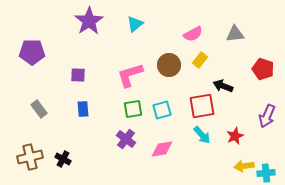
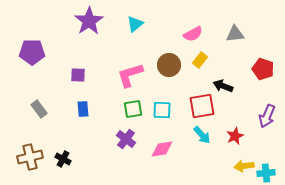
cyan square: rotated 18 degrees clockwise
